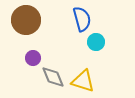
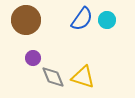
blue semicircle: rotated 50 degrees clockwise
cyan circle: moved 11 px right, 22 px up
yellow triangle: moved 4 px up
